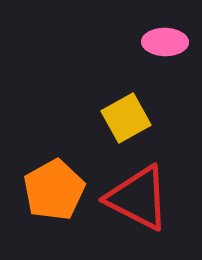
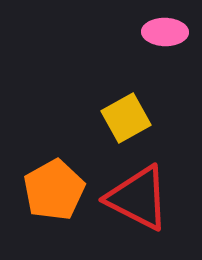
pink ellipse: moved 10 px up
